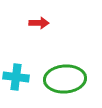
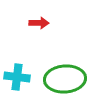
cyan cross: moved 1 px right
